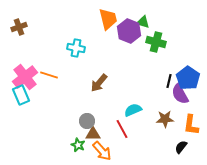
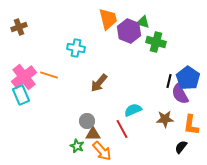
pink cross: moved 1 px left
green star: moved 1 px left, 1 px down
